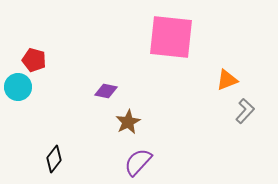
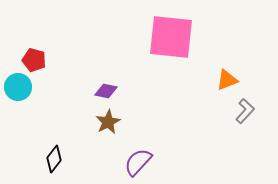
brown star: moved 20 px left
